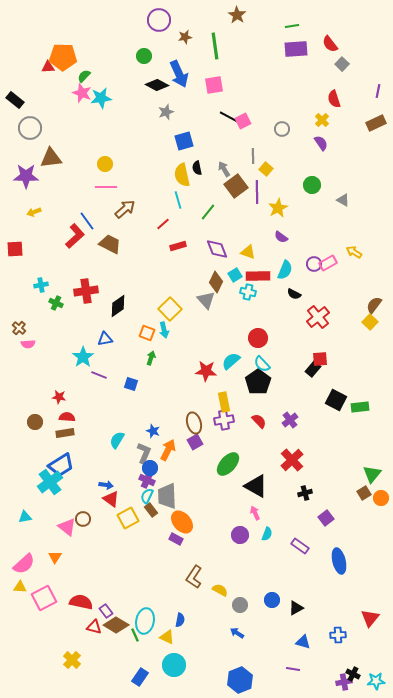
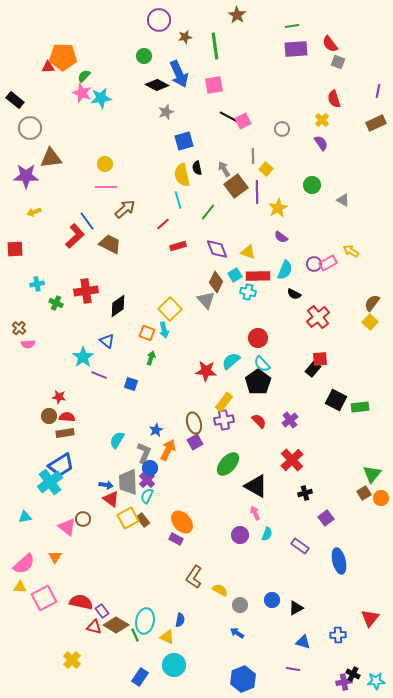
gray square at (342, 64): moved 4 px left, 2 px up; rotated 24 degrees counterclockwise
yellow arrow at (354, 252): moved 3 px left, 1 px up
cyan cross at (41, 285): moved 4 px left, 1 px up
brown semicircle at (374, 305): moved 2 px left, 2 px up
blue triangle at (105, 339): moved 2 px right, 2 px down; rotated 49 degrees clockwise
yellow rectangle at (224, 402): rotated 48 degrees clockwise
brown circle at (35, 422): moved 14 px right, 6 px up
blue star at (153, 431): moved 3 px right, 1 px up; rotated 24 degrees clockwise
purple cross at (147, 480): rotated 21 degrees clockwise
gray trapezoid at (167, 496): moved 39 px left, 14 px up
brown rectangle at (151, 510): moved 8 px left, 10 px down
purple rectangle at (106, 611): moved 4 px left
blue hexagon at (240, 680): moved 3 px right, 1 px up
